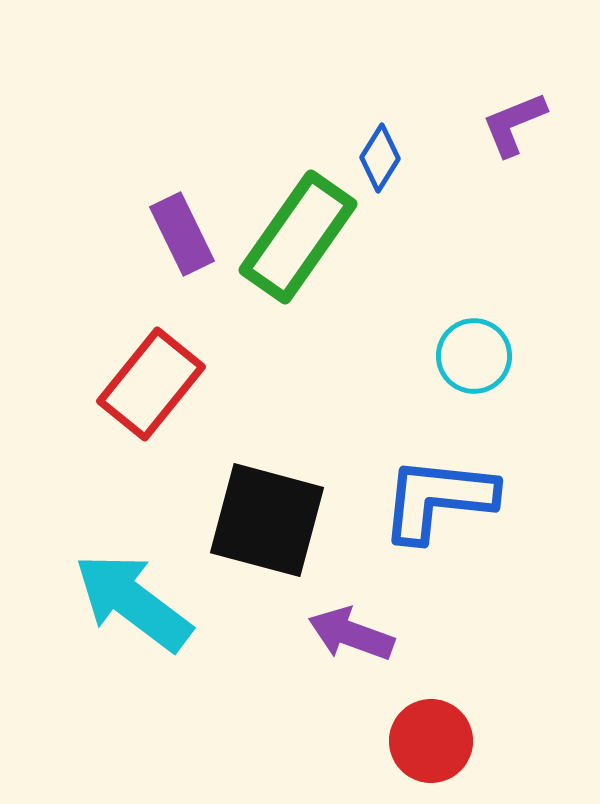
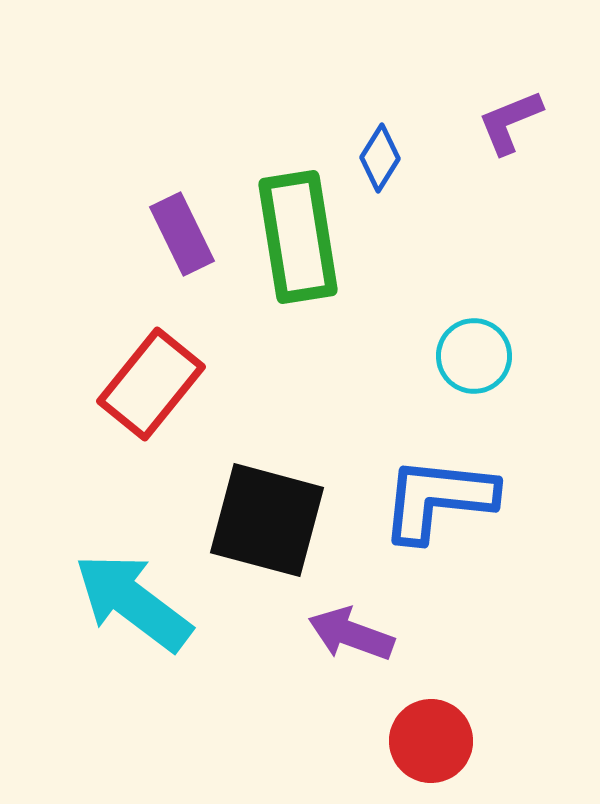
purple L-shape: moved 4 px left, 2 px up
green rectangle: rotated 44 degrees counterclockwise
